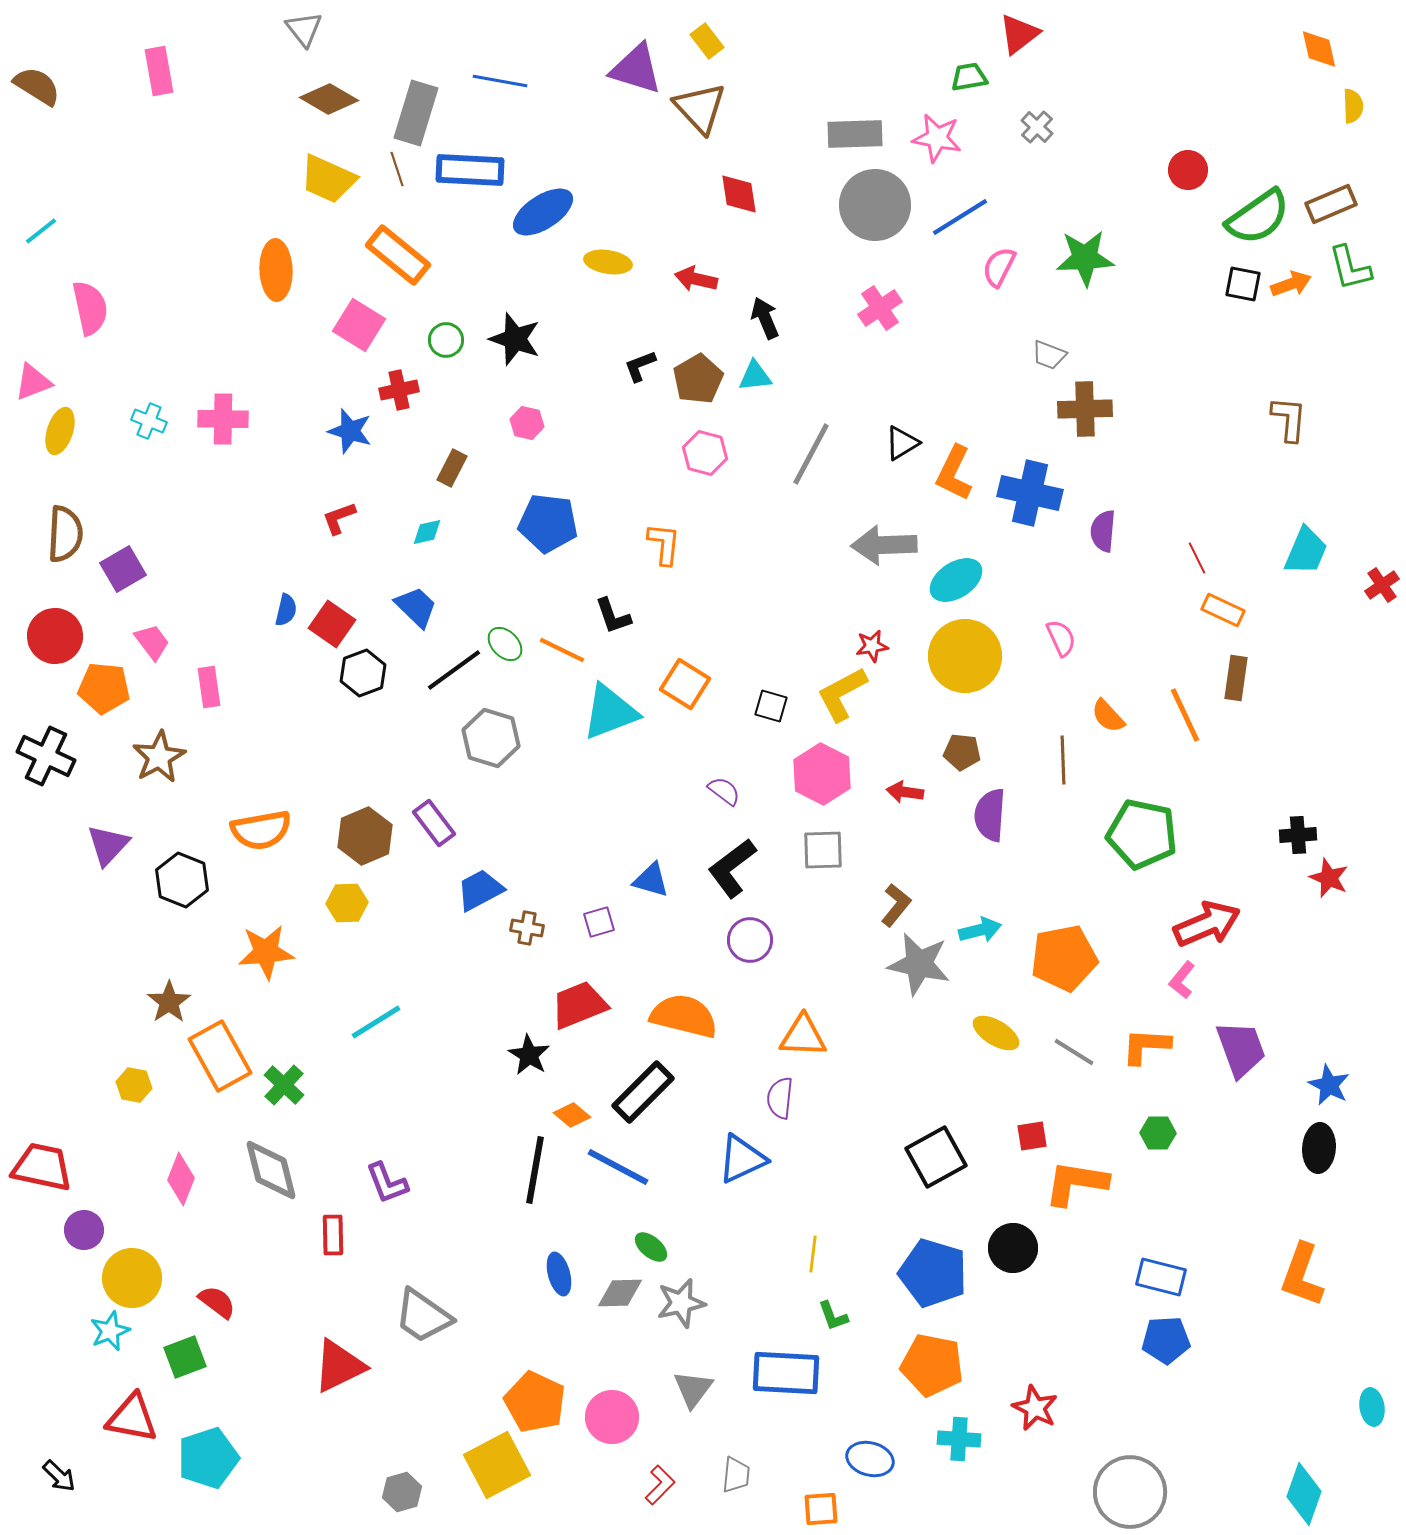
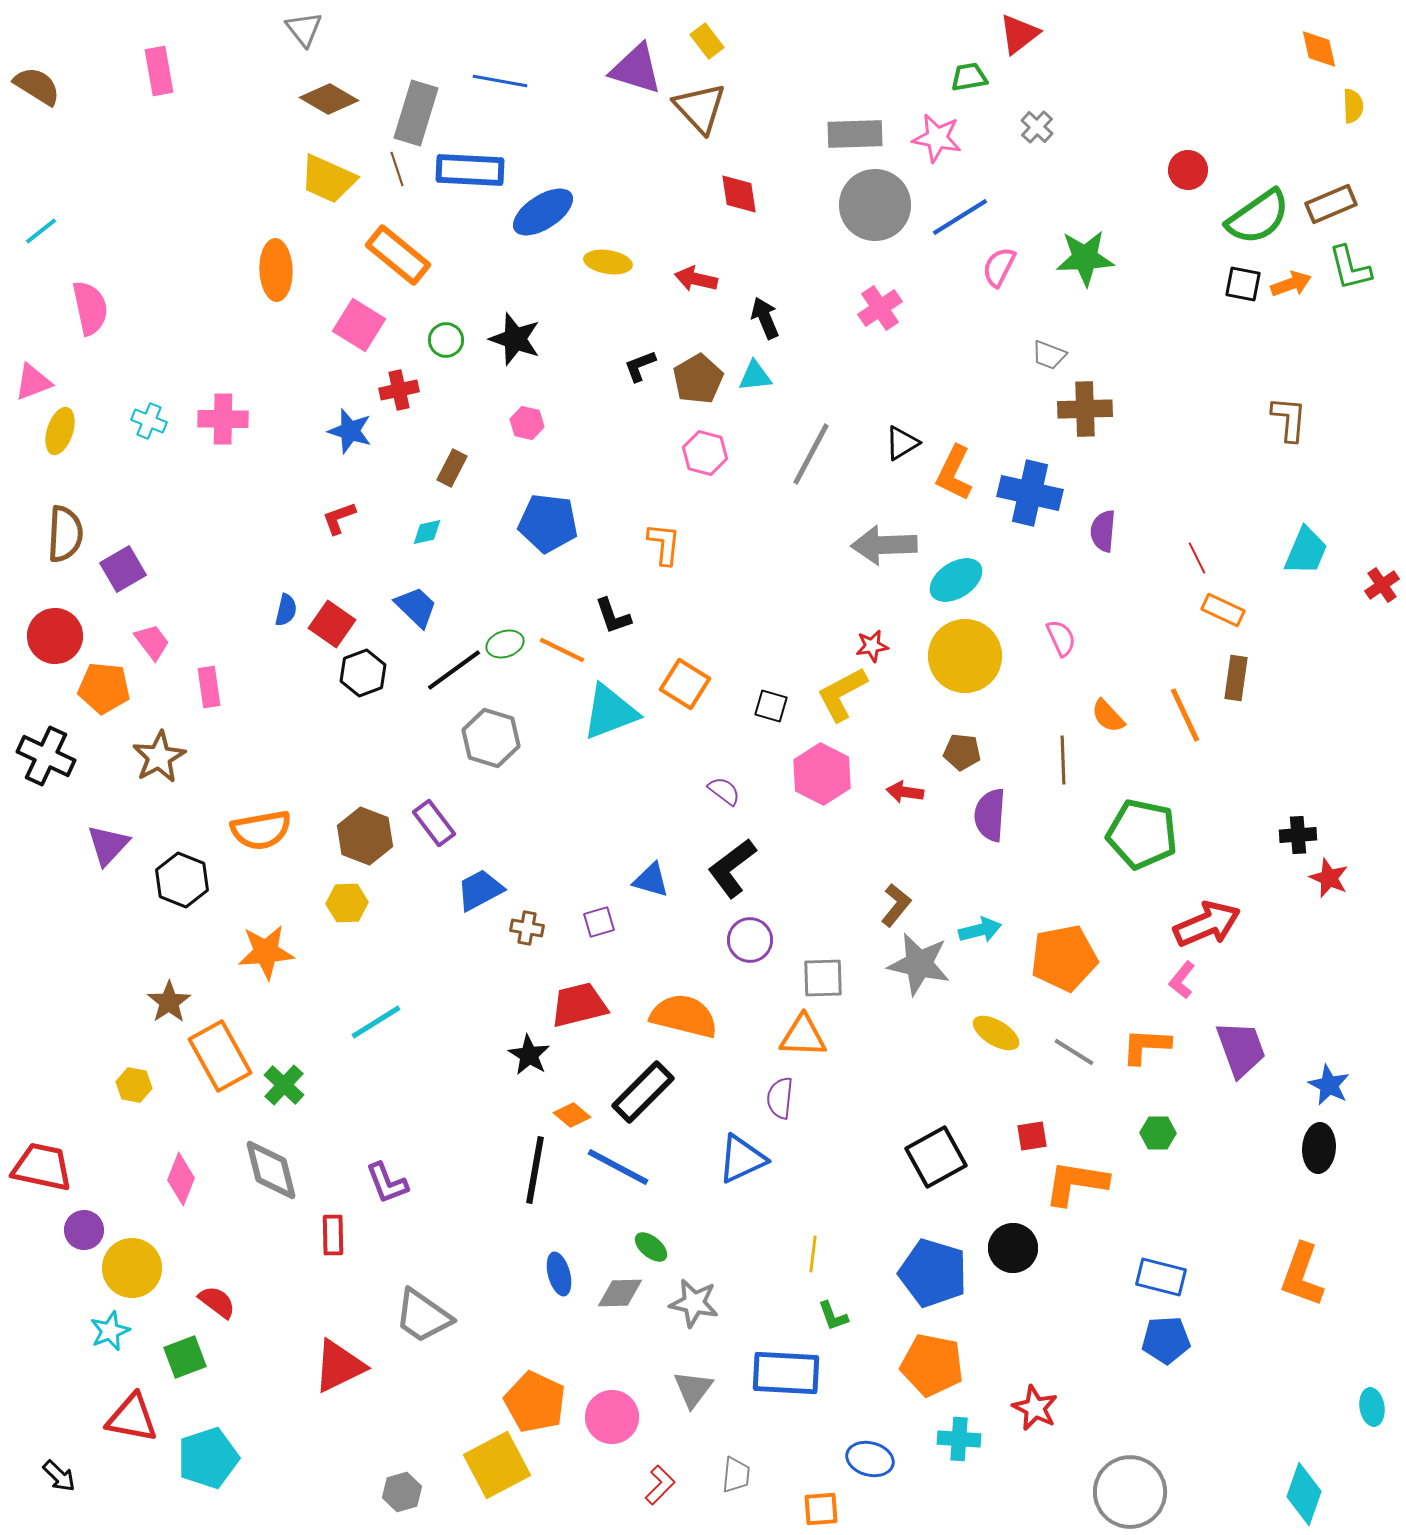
green ellipse at (505, 644): rotated 63 degrees counterclockwise
brown hexagon at (365, 836): rotated 16 degrees counterclockwise
gray square at (823, 850): moved 128 px down
red trapezoid at (579, 1005): rotated 8 degrees clockwise
yellow circle at (132, 1278): moved 10 px up
gray star at (681, 1303): moved 13 px right; rotated 24 degrees clockwise
